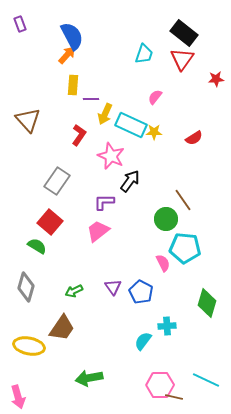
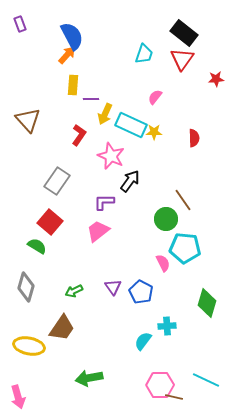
red semicircle at (194, 138): rotated 60 degrees counterclockwise
